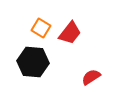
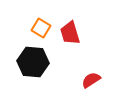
red trapezoid: rotated 125 degrees clockwise
red semicircle: moved 3 px down
